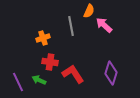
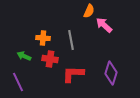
gray line: moved 14 px down
orange cross: rotated 24 degrees clockwise
red cross: moved 3 px up
red L-shape: rotated 55 degrees counterclockwise
green arrow: moved 15 px left, 24 px up
